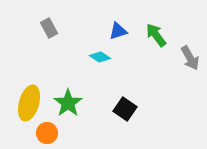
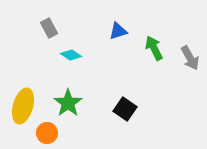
green arrow: moved 2 px left, 13 px down; rotated 10 degrees clockwise
cyan diamond: moved 29 px left, 2 px up
yellow ellipse: moved 6 px left, 3 px down
